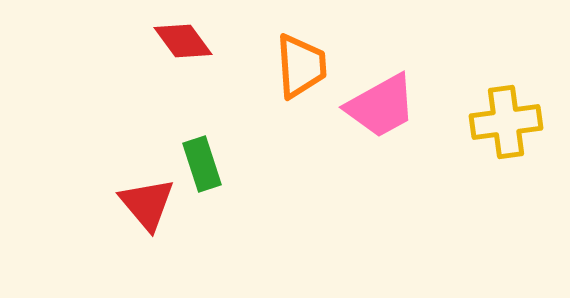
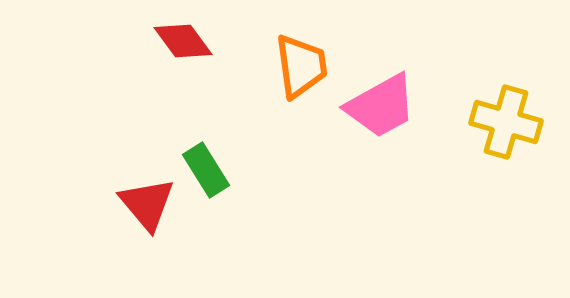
orange trapezoid: rotated 4 degrees counterclockwise
yellow cross: rotated 24 degrees clockwise
green rectangle: moved 4 px right, 6 px down; rotated 14 degrees counterclockwise
